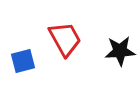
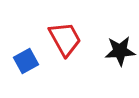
blue square: moved 3 px right; rotated 15 degrees counterclockwise
